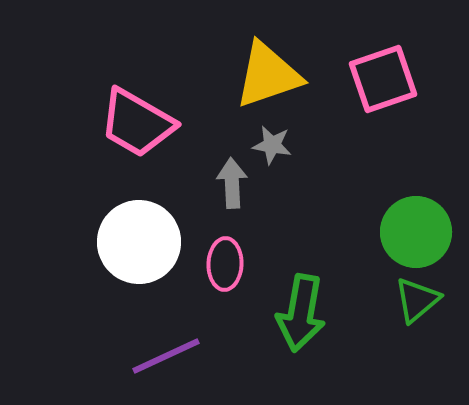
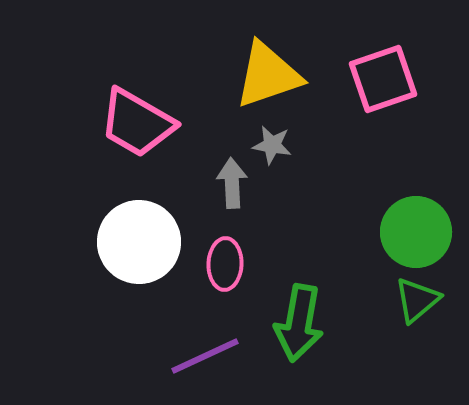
green arrow: moved 2 px left, 10 px down
purple line: moved 39 px right
